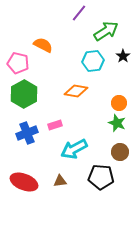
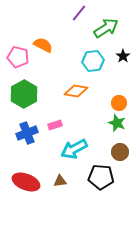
green arrow: moved 3 px up
pink pentagon: moved 6 px up
red ellipse: moved 2 px right
